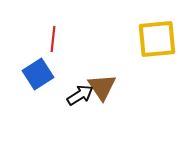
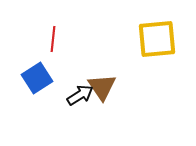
blue square: moved 1 px left, 4 px down
